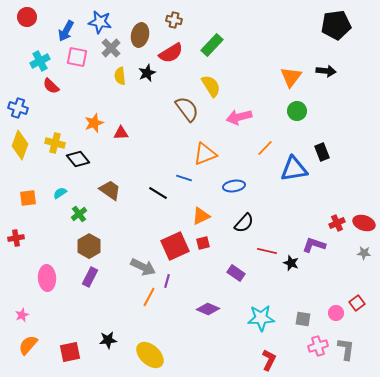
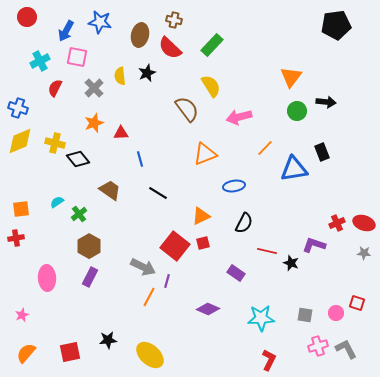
gray cross at (111, 48): moved 17 px left, 40 px down
red semicircle at (171, 53): moved 1 px left, 5 px up; rotated 75 degrees clockwise
black arrow at (326, 71): moved 31 px down
red semicircle at (51, 86): moved 4 px right, 2 px down; rotated 72 degrees clockwise
yellow diamond at (20, 145): moved 4 px up; rotated 48 degrees clockwise
blue line at (184, 178): moved 44 px left, 19 px up; rotated 56 degrees clockwise
cyan semicircle at (60, 193): moved 3 px left, 9 px down
orange square at (28, 198): moved 7 px left, 11 px down
black semicircle at (244, 223): rotated 15 degrees counterclockwise
red square at (175, 246): rotated 28 degrees counterclockwise
red square at (357, 303): rotated 35 degrees counterclockwise
gray square at (303, 319): moved 2 px right, 4 px up
orange semicircle at (28, 345): moved 2 px left, 8 px down
gray L-shape at (346, 349): rotated 35 degrees counterclockwise
